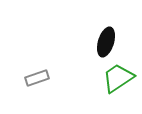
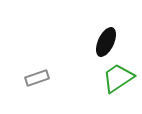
black ellipse: rotated 8 degrees clockwise
